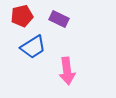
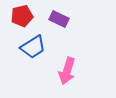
pink arrow: rotated 24 degrees clockwise
